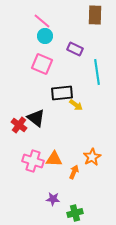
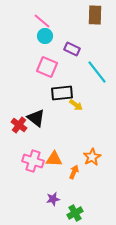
purple rectangle: moved 3 px left
pink square: moved 5 px right, 3 px down
cyan line: rotated 30 degrees counterclockwise
purple star: rotated 16 degrees counterclockwise
green cross: rotated 14 degrees counterclockwise
